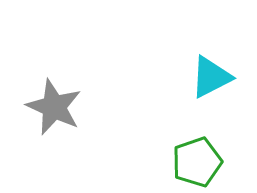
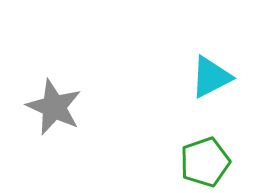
green pentagon: moved 8 px right
